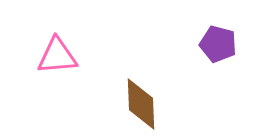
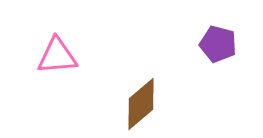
brown diamond: rotated 52 degrees clockwise
